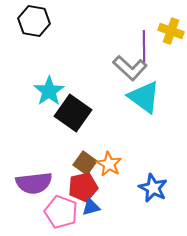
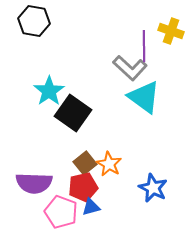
brown square: rotated 15 degrees clockwise
purple semicircle: rotated 9 degrees clockwise
